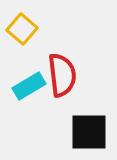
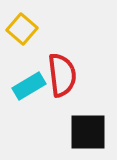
black square: moved 1 px left
